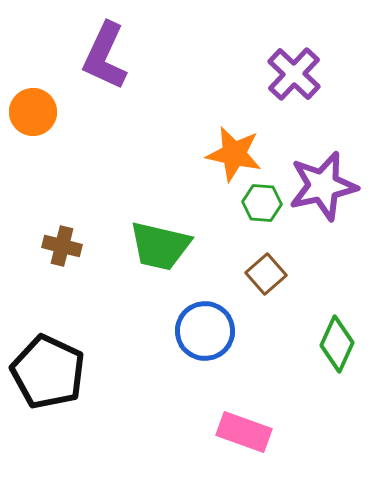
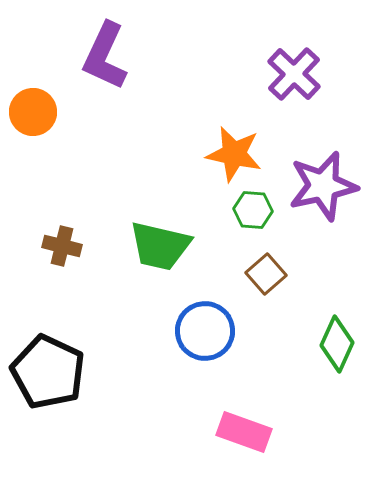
green hexagon: moved 9 px left, 7 px down
